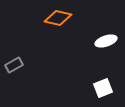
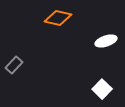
gray rectangle: rotated 18 degrees counterclockwise
white square: moved 1 px left, 1 px down; rotated 24 degrees counterclockwise
